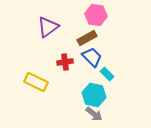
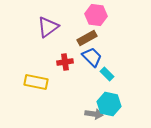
yellow rectangle: rotated 15 degrees counterclockwise
cyan hexagon: moved 15 px right, 9 px down
gray arrow: rotated 30 degrees counterclockwise
